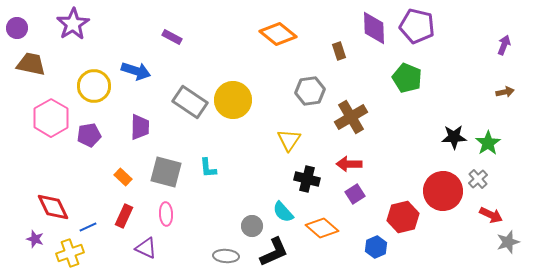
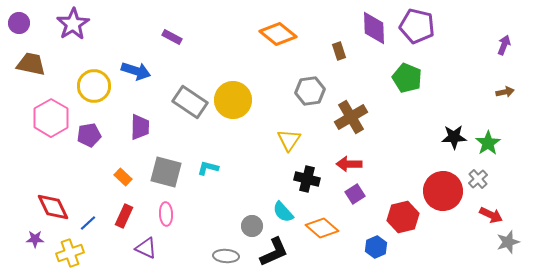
purple circle at (17, 28): moved 2 px right, 5 px up
cyan L-shape at (208, 168): rotated 110 degrees clockwise
blue line at (88, 227): moved 4 px up; rotated 18 degrees counterclockwise
purple star at (35, 239): rotated 18 degrees counterclockwise
